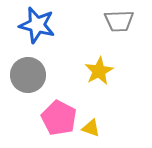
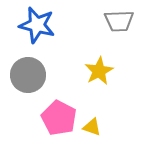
yellow triangle: moved 1 px right, 1 px up
